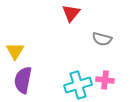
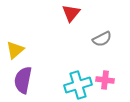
gray semicircle: rotated 42 degrees counterclockwise
yellow triangle: moved 1 px up; rotated 18 degrees clockwise
